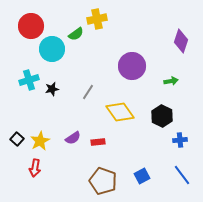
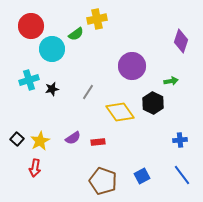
black hexagon: moved 9 px left, 13 px up
